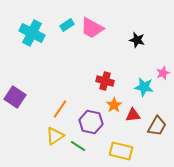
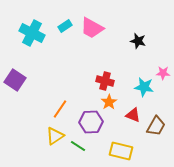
cyan rectangle: moved 2 px left, 1 px down
black star: moved 1 px right, 1 px down
pink star: rotated 24 degrees clockwise
purple square: moved 17 px up
orange star: moved 5 px left, 3 px up
red triangle: rotated 28 degrees clockwise
purple hexagon: rotated 15 degrees counterclockwise
brown trapezoid: moved 1 px left
